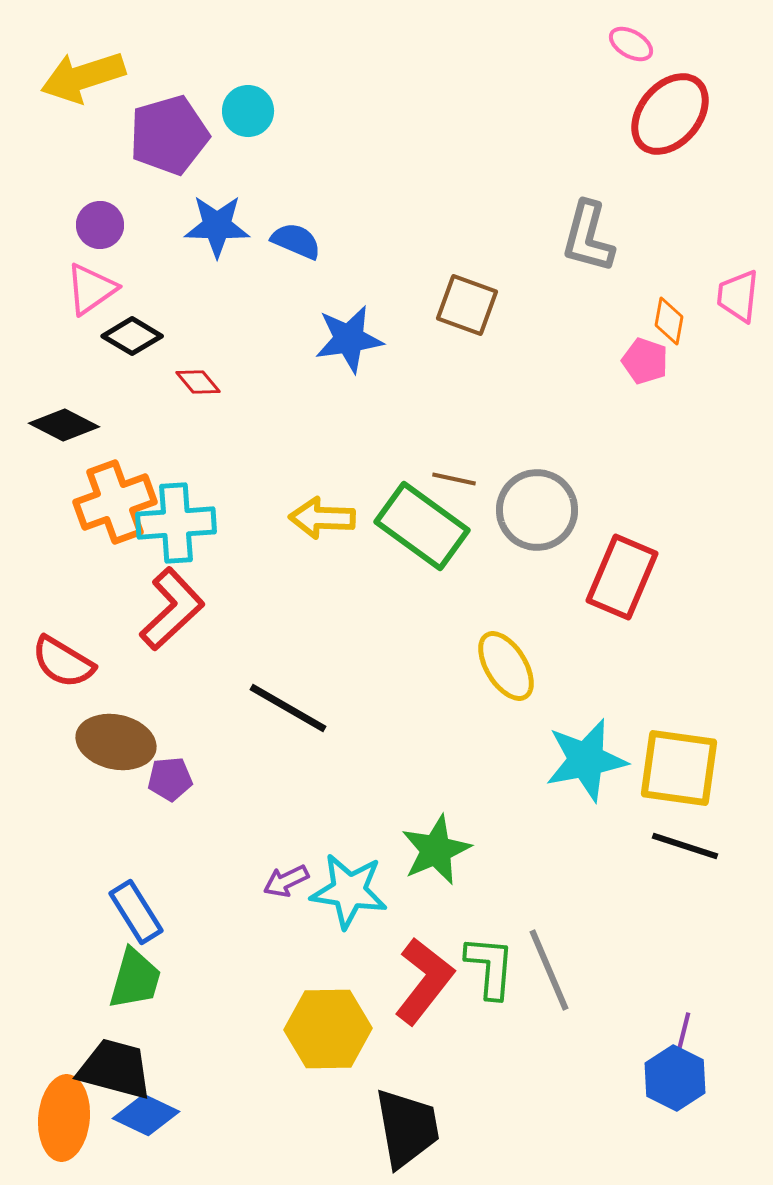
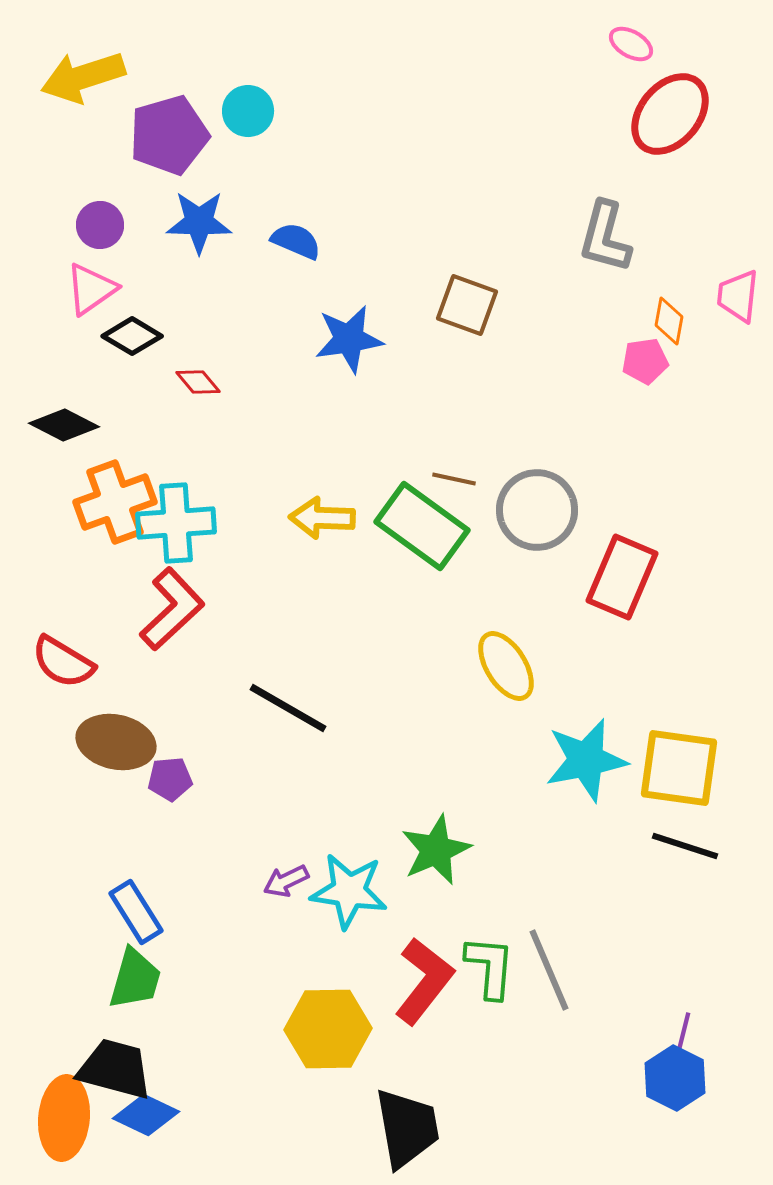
blue star at (217, 226): moved 18 px left, 4 px up
gray L-shape at (588, 237): moved 17 px right
pink pentagon at (645, 361): rotated 27 degrees counterclockwise
